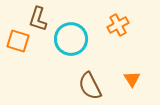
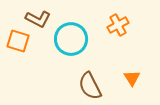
brown L-shape: rotated 80 degrees counterclockwise
orange triangle: moved 1 px up
